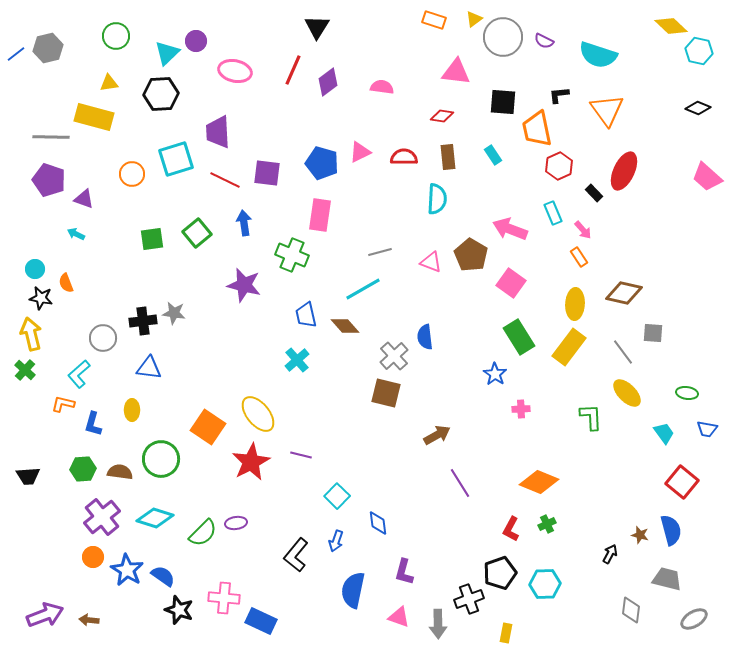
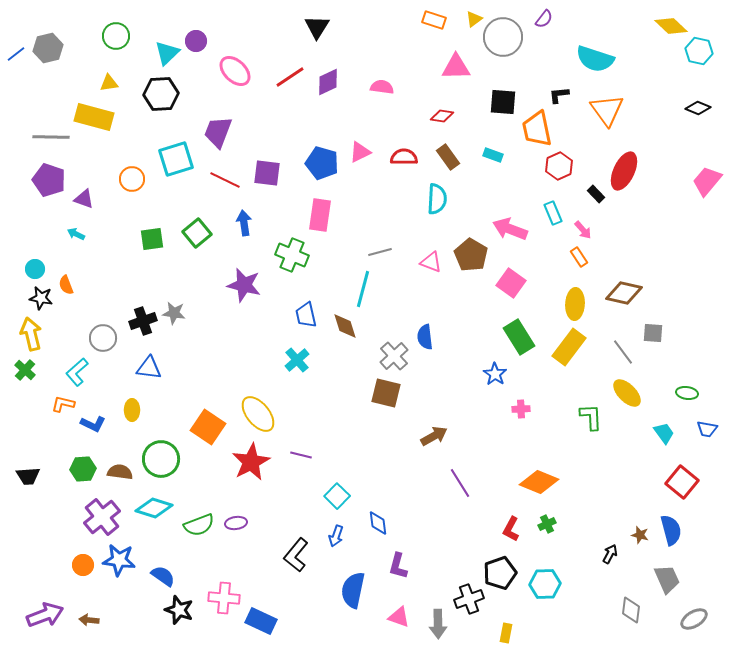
purple semicircle at (544, 41): moved 22 px up; rotated 78 degrees counterclockwise
cyan semicircle at (598, 55): moved 3 px left, 4 px down
red line at (293, 70): moved 3 px left, 7 px down; rotated 32 degrees clockwise
pink ellipse at (235, 71): rotated 32 degrees clockwise
pink triangle at (456, 72): moved 5 px up; rotated 8 degrees counterclockwise
purple diamond at (328, 82): rotated 12 degrees clockwise
purple trapezoid at (218, 132): rotated 24 degrees clockwise
cyan rectangle at (493, 155): rotated 36 degrees counterclockwise
brown rectangle at (448, 157): rotated 30 degrees counterclockwise
orange circle at (132, 174): moved 5 px down
pink trapezoid at (707, 177): moved 4 px down; rotated 88 degrees clockwise
black rectangle at (594, 193): moved 2 px right, 1 px down
orange semicircle at (66, 283): moved 2 px down
cyan line at (363, 289): rotated 45 degrees counterclockwise
black cross at (143, 321): rotated 12 degrees counterclockwise
brown diamond at (345, 326): rotated 24 degrees clockwise
cyan L-shape at (79, 374): moved 2 px left, 2 px up
blue L-shape at (93, 424): rotated 80 degrees counterclockwise
brown arrow at (437, 435): moved 3 px left, 1 px down
cyan diamond at (155, 518): moved 1 px left, 10 px up
green semicircle at (203, 533): moved 4 px left, 8 px up; rotated 24 degrees clockwise
blue arrow at (336, 541): moved 5 px up
orange circle at (93, 557): moved 10 px left, 8 px down
blue star at (127, 570): moved 8 px left, 10 px up; rotated 24 degrees counterclockwise
purple L-shape at (404, 572): moved 6 px left, 6 px up
gray trapezoid at (667, 579): rotated 52 degrees clockwise
